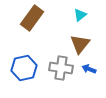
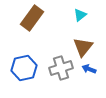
brown triangle: moved 3 px right, 3 px down
gray cross: rotated 25 degrees counterclockwise
